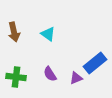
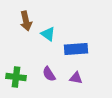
brown arrow: moved 12 px right, 11 px up
blue rectangle: moved 19 px left, 14 px up; rotated 35 degrees clockwise
purple semicircle: moved 1 px left
purple triangle: rotated 32 degrees clockwise
